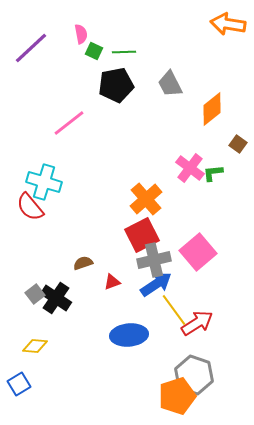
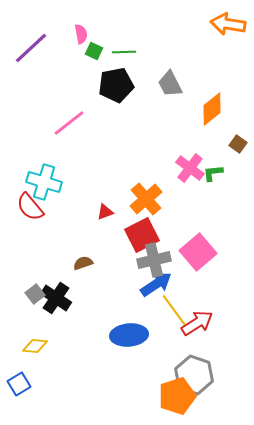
red triangle: moved 7 px left, 70 px up
